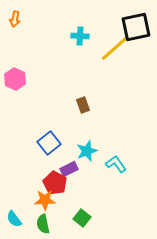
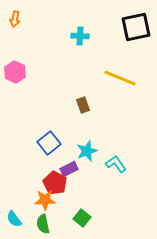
yellow line: moved 5 px right, 30 px down; rotated 64 degrees clockwise
pink hexagon: moved 7 px up
